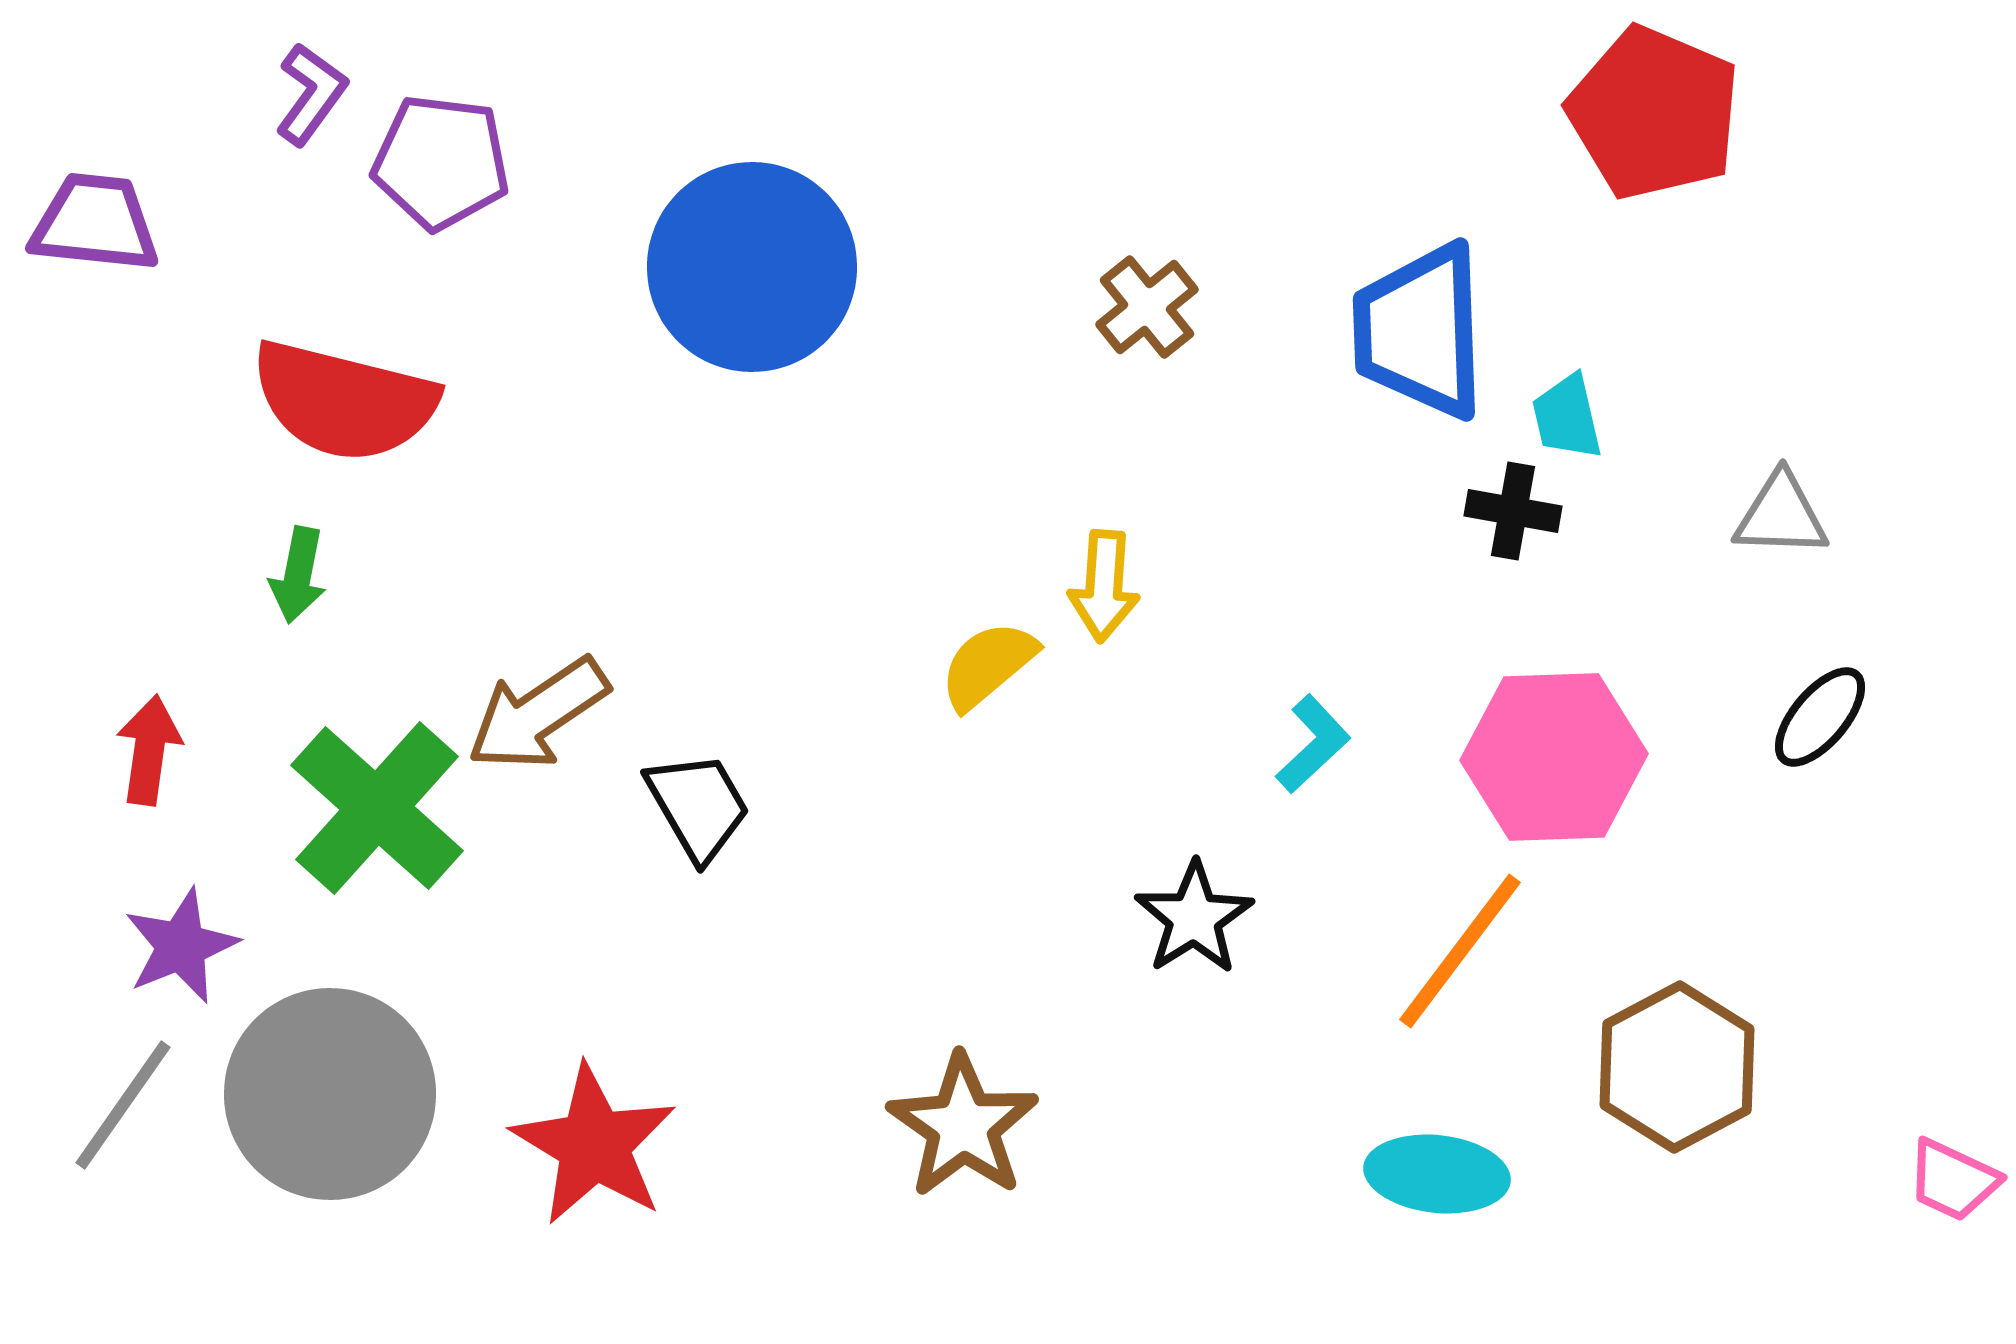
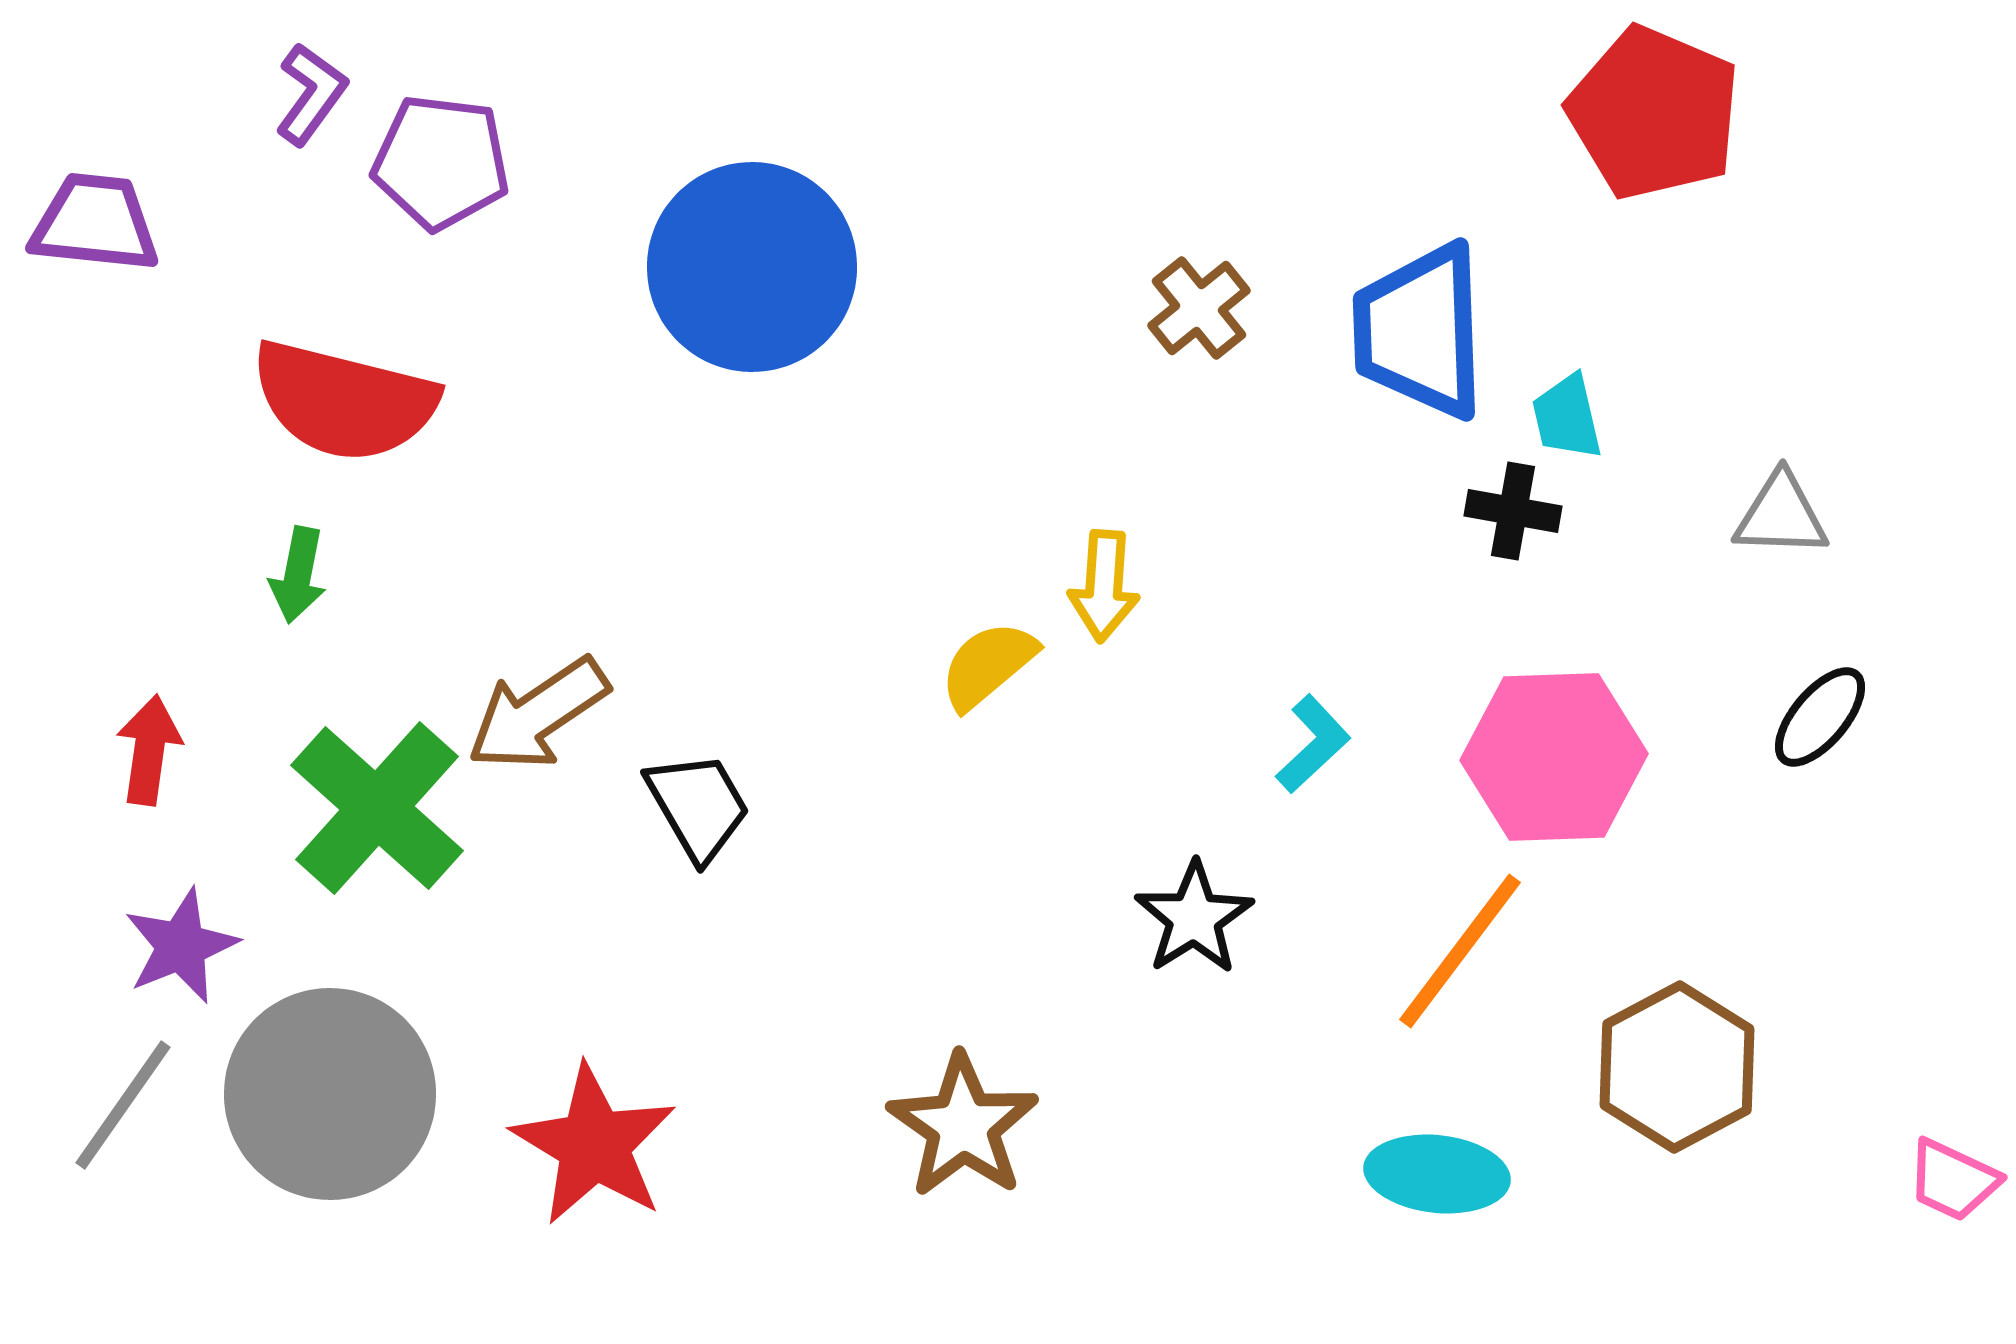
brown cross: moved 52 px right, 1 px down
